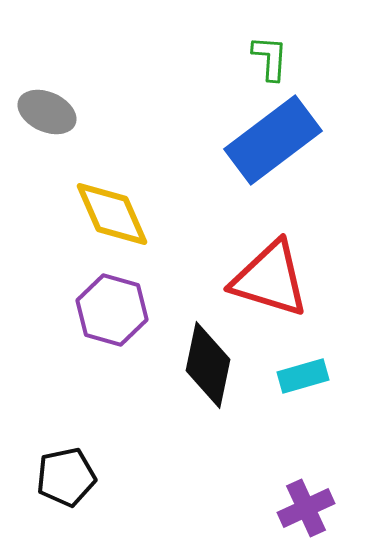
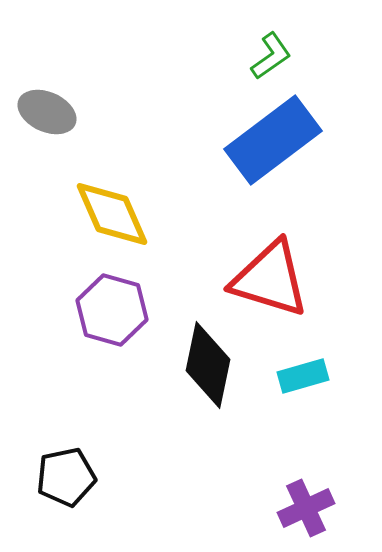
green L-shape: moved 1 px right, 2 px up; rotated 51 degrees clockwise
